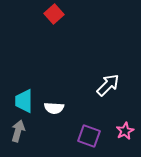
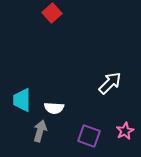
red square: moved 2 px left, 1 px up
white arrow: moved 2 px right, 2 px up
cyan trapezoid: moved 2 px left, 1 px up
gray arrow: moved 22 px right
